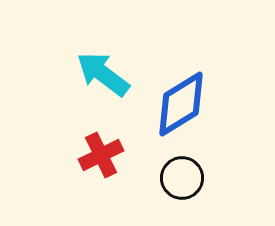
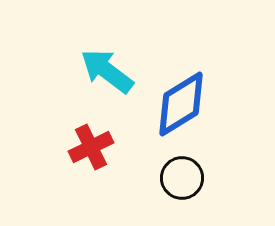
cyan arrow: moved 4 px right, 3 px up
red cross: moved 10 px left, 8 px up
